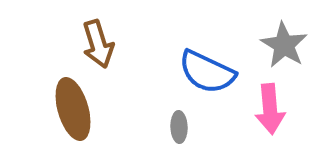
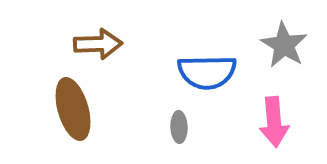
brown arrow: rotated 75 degrees counterclockwise
blue semicircle: rotated 26 degrees counterclockwise
pink arrow: moved 4 px right, 13 px down
